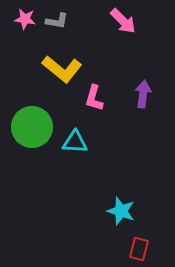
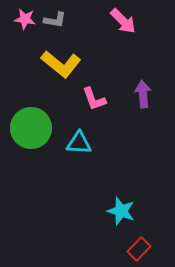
gray L-shape: moved 2 px left, 1 px up
yellow L-shape: moved 1 px left, 5 px up
purple arrow: rotated 12 degrees counterclockwise
pink L-shape: moved 1 px down; rotated 36 degrees counterclockwise
green circle: moved 1 px left, 1 px down
cyan triangle: moved 4 px right, 1 px down
red rectangle: rotated 30 degrees clockwise
